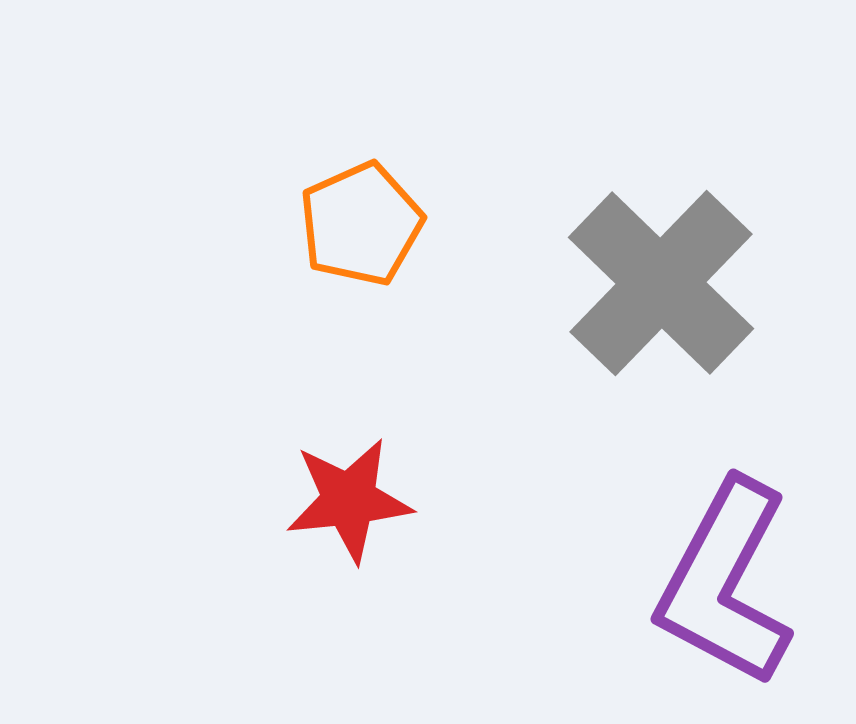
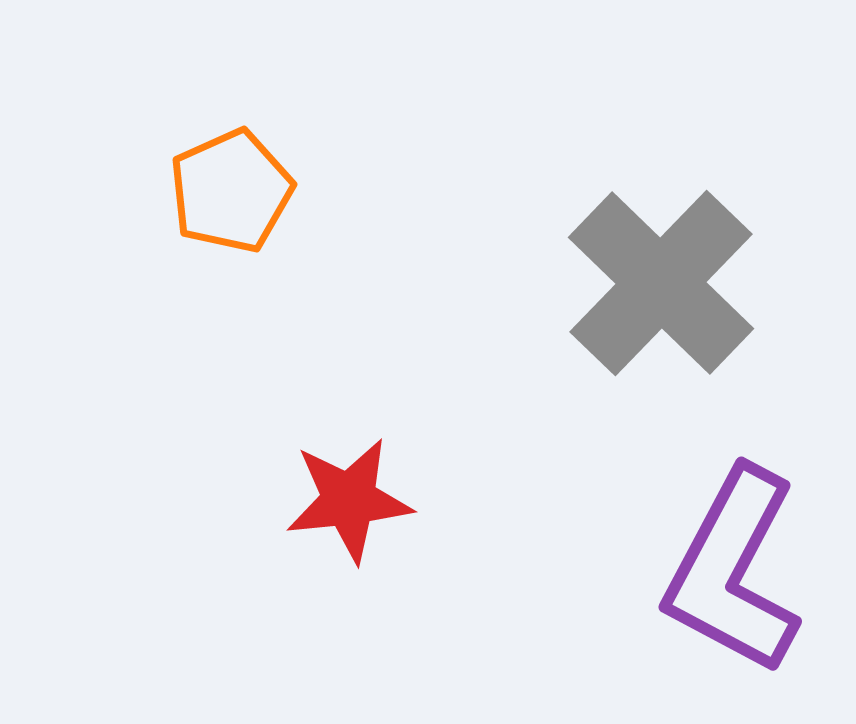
orange pentagon: moved 130 px left, 33 px up
purple L-shape: moved 8 px right, 12 px up
